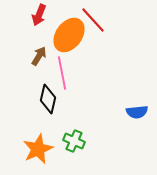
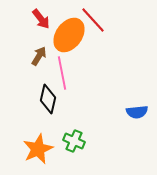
red arrow: moved 2 px right, 4 px down; rotated 60 degrees counterclockwise
